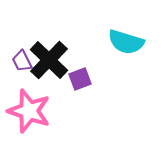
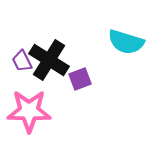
black cross: rotated 12 degrees counterclockwise
pink star: rotated 18 degrees counterclockwise
